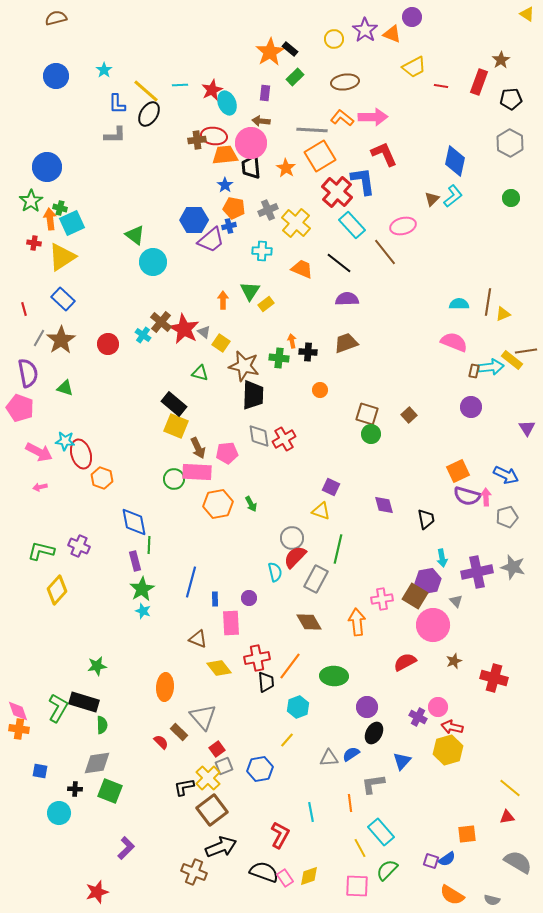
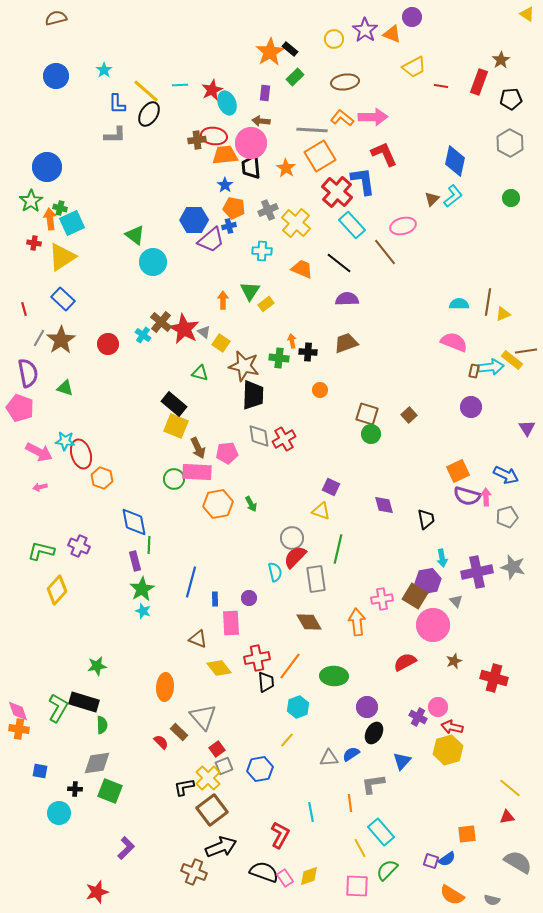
gray rectangle at (316, 579): rotated 36 degrees counterclockwise
